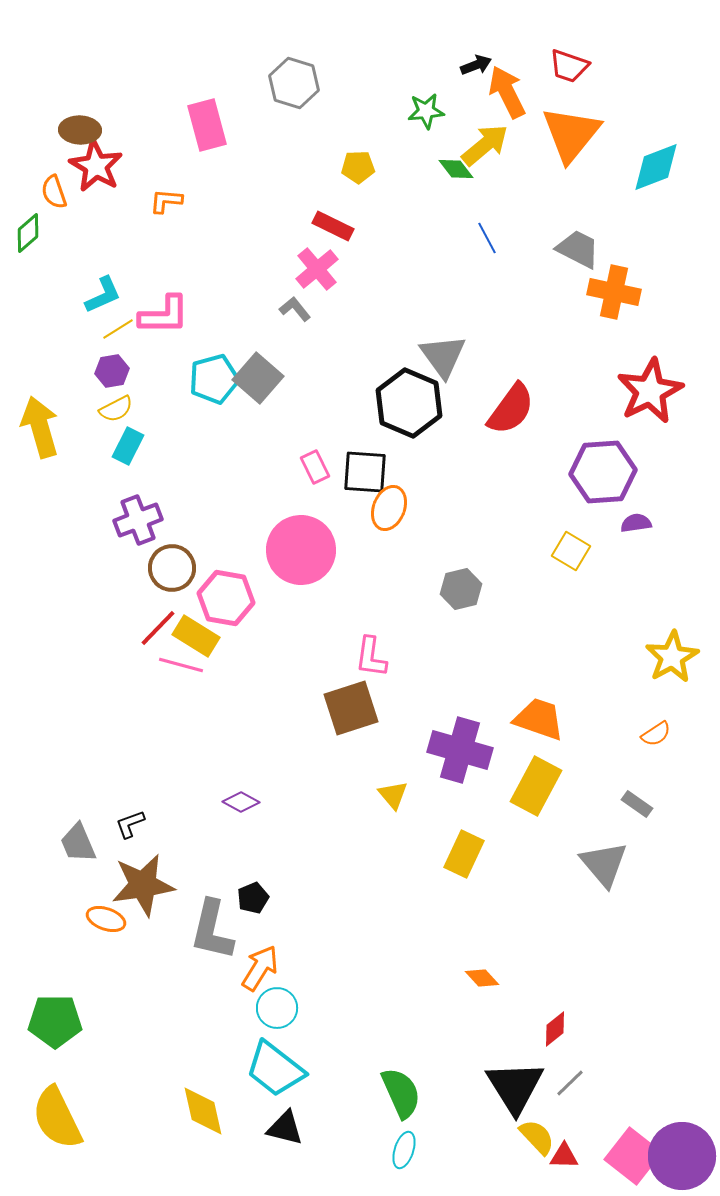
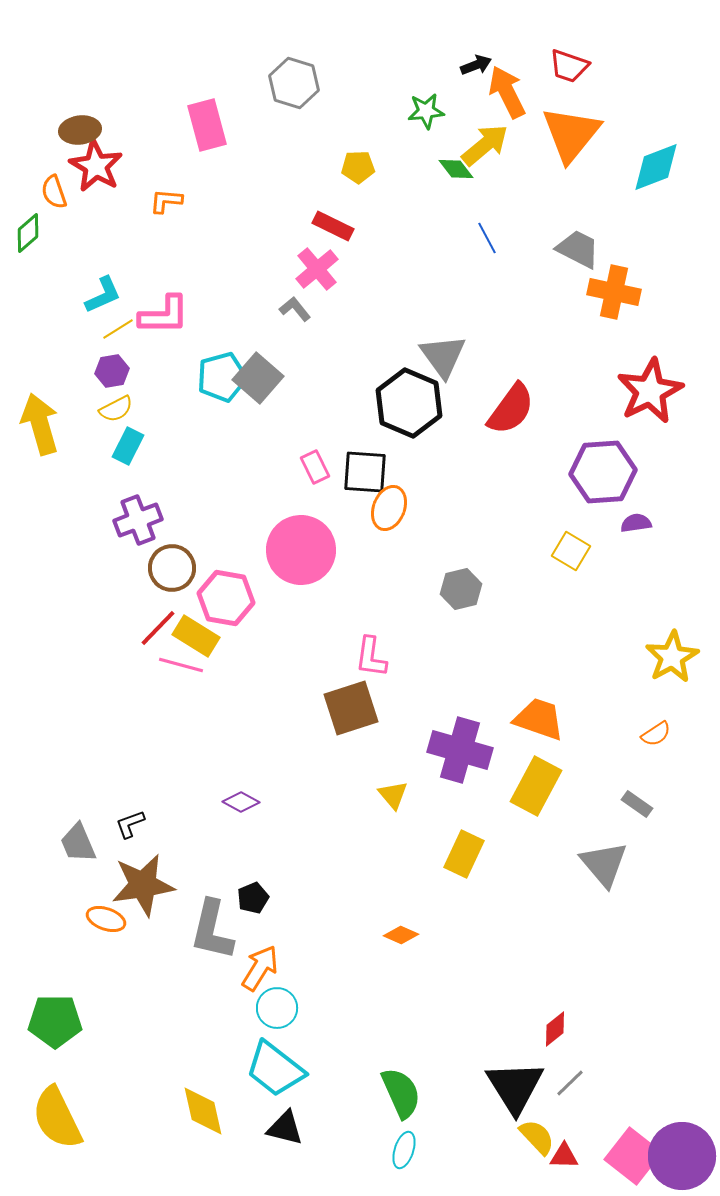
brown ellipse at (80, 130): rotated 9 degrees counterclockwise
cyan pentagon at (214, 379): moved 8 px right, 2 px up
yellow arrow at (40, 427): moved 3 px up
orange diamond at (482, 978): moved 81 px left, 43 px up; rotated 24 degrees counterclockwise
